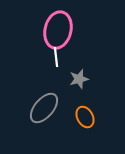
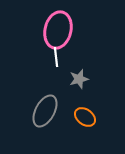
gray ellipse: moved 1 px right, 3 px down; rotated 12 degrees counterclockwise
orange ellipse: rotated 25 degrees counterclockwise
